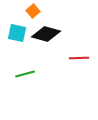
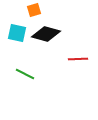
orange square: moved 1 px right, 1 px up; rotated 24 degrees clockwise
red line: moved 1 px left, 1 px down
green line: rotated 42 degrees clockwise
